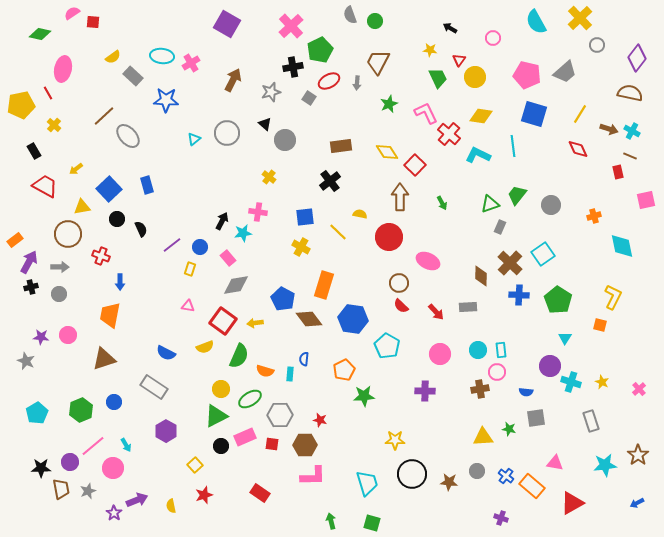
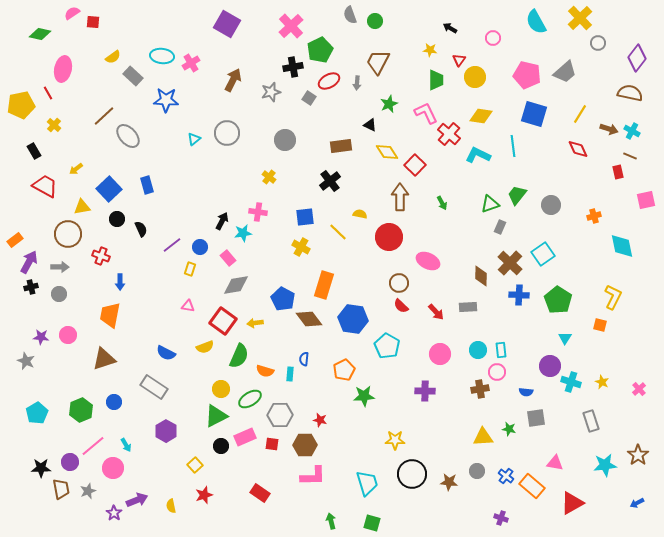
gray circle at (597, 45): moved 1 px right, 2 px up
green trapezoid at (438, 78): moved 2 px left, 2 px down; rotated 25 degrees clockwise
black triangle at (265, 124): moved 105 px right, 1 px down; rotated 16 degrees counterclockwise
